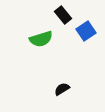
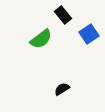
blue square: moved 3 px right, 3 px down
green semicircle: rotated 20 degrees counterclockwise
